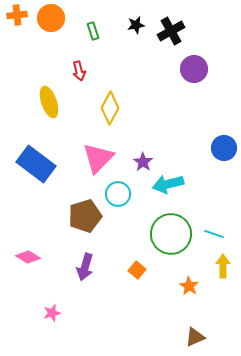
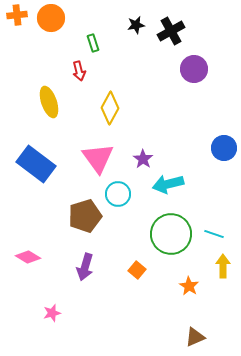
green rectangle: moved 12 px down
pink triangle: rotated 20 degrees counterclockwise
purple star: moved 3 px up
